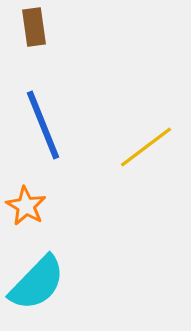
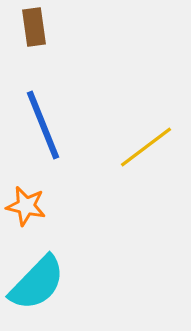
orange star: rotated 18 degrees counterclockwise
